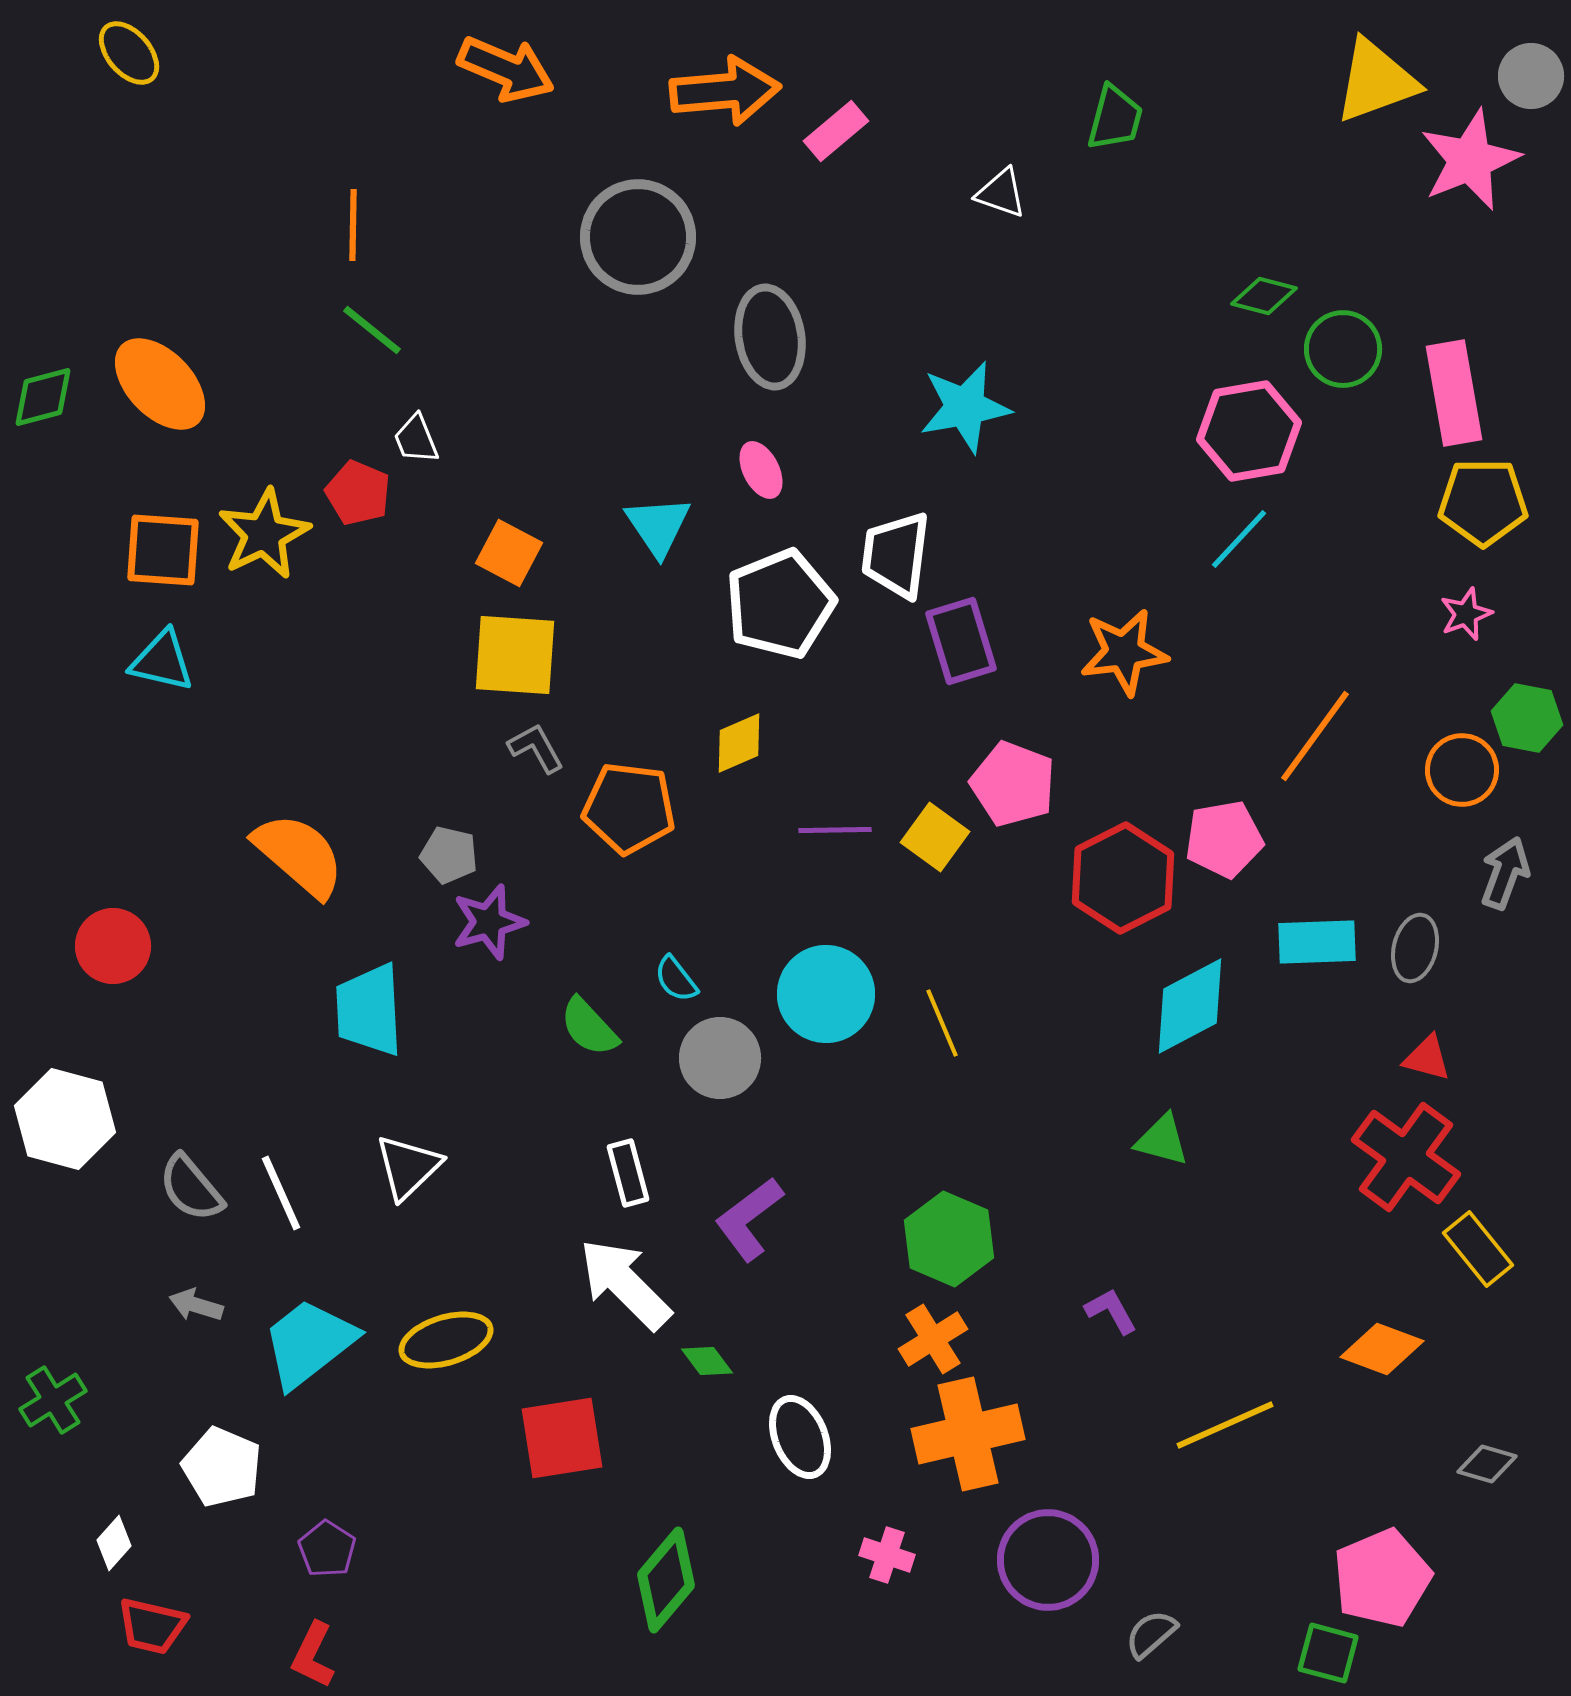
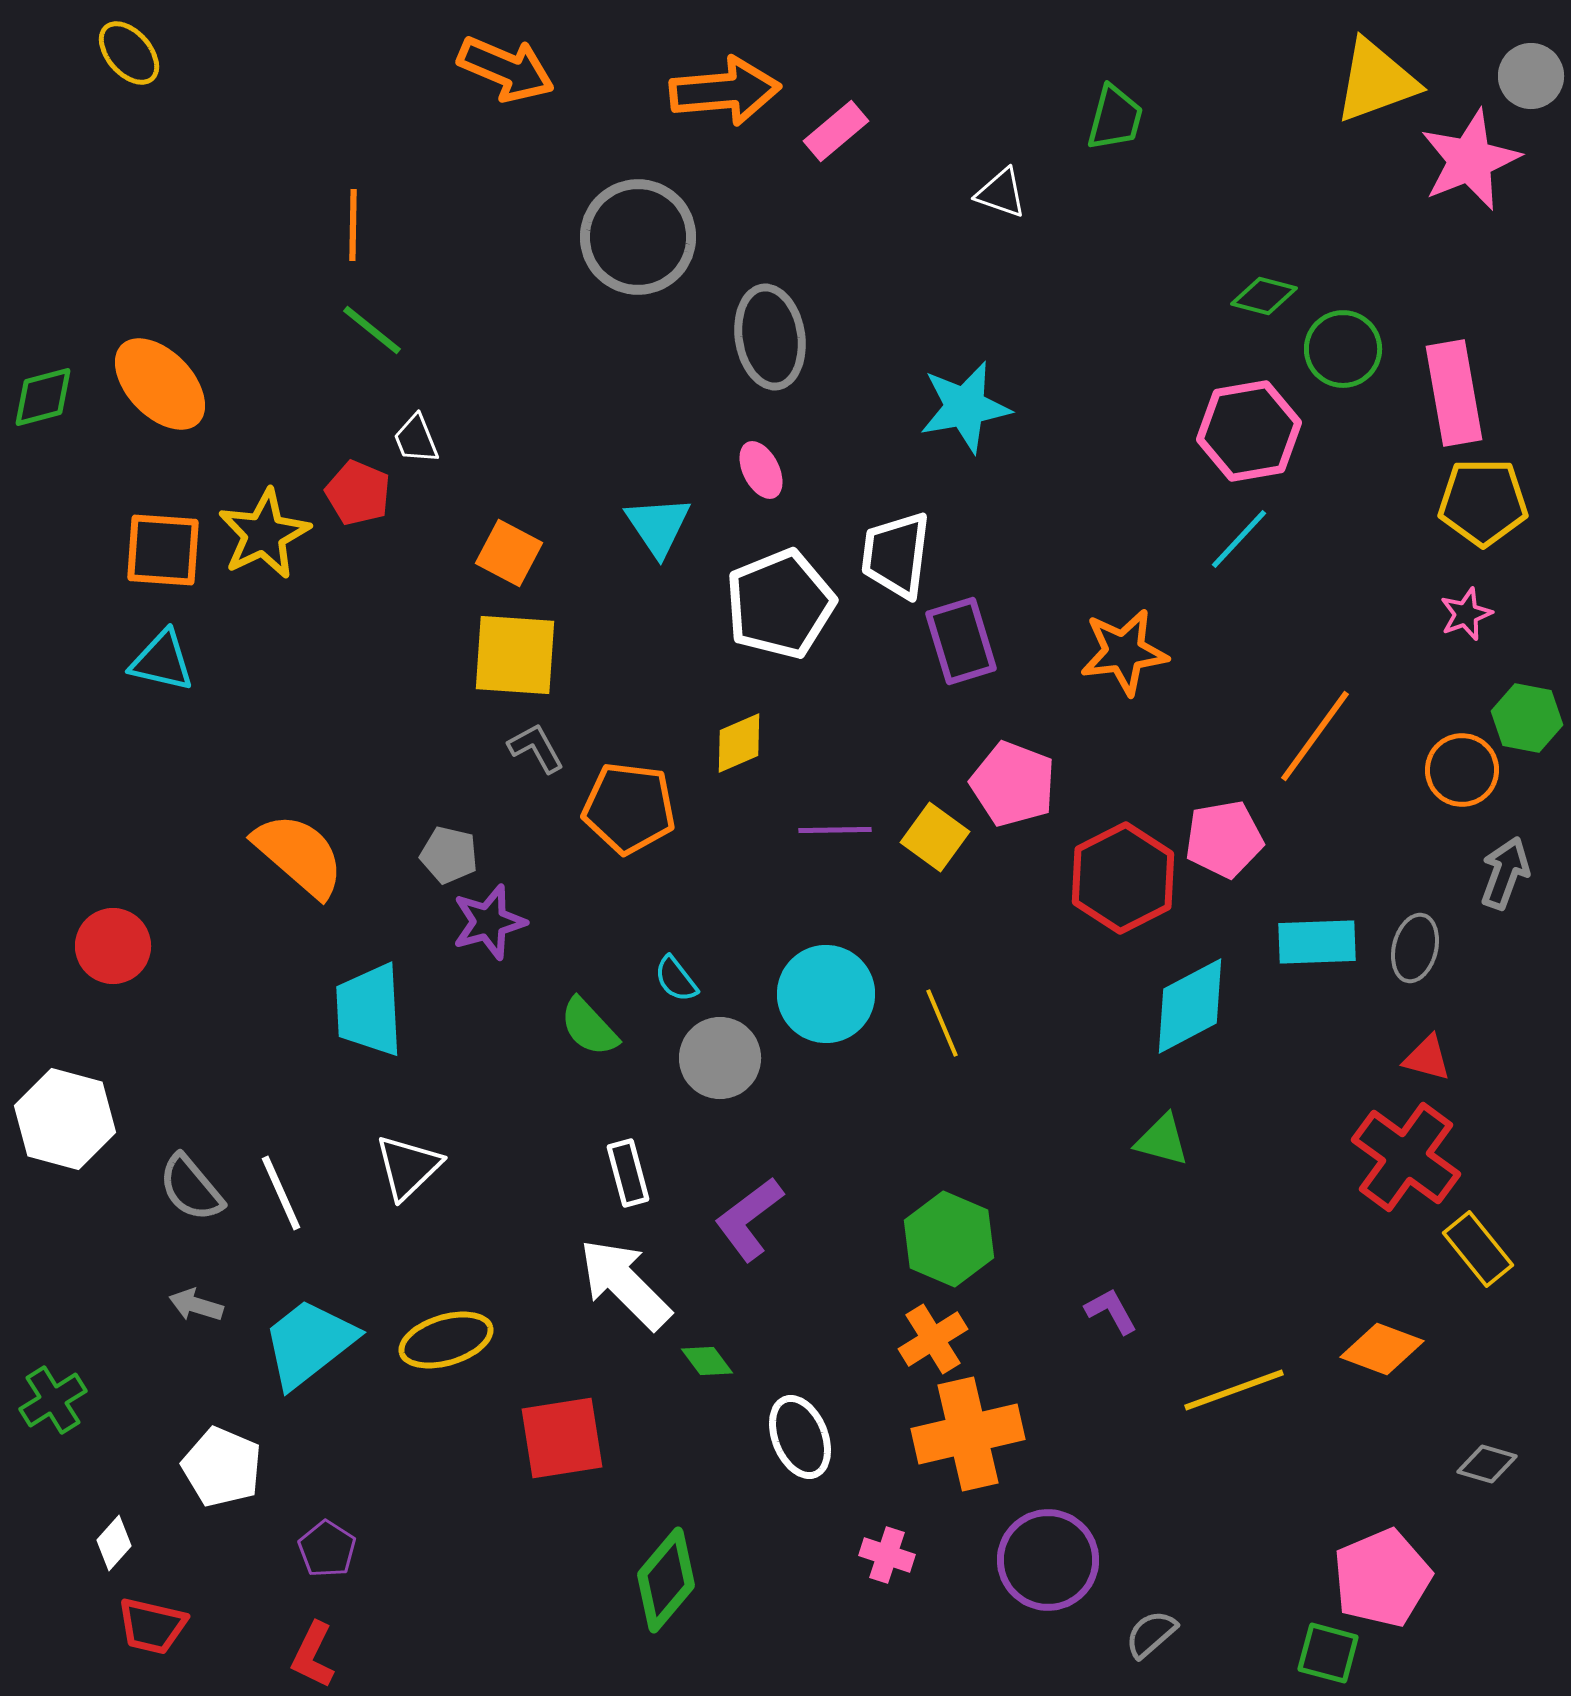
yellow line at (1225, 1425): moved 9 px right, 35 px up; rotated 4 degrees clockwise
